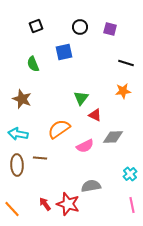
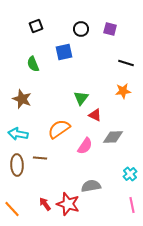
black circle: moved 1 px right, 2 px down
pink semicircle: rotated 30 degrees counterclockwise
